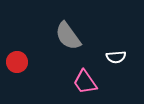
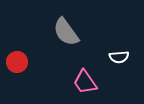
gray semicircle: moved 2 px left, 4 px up
white semicircle: moved 3 px right
